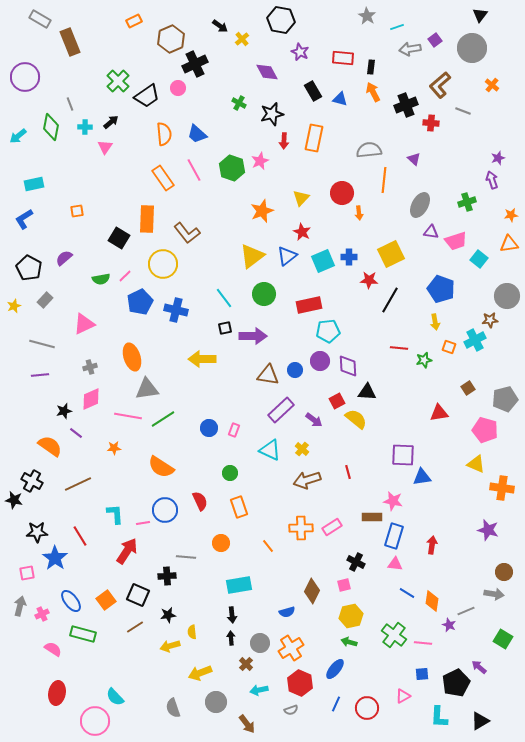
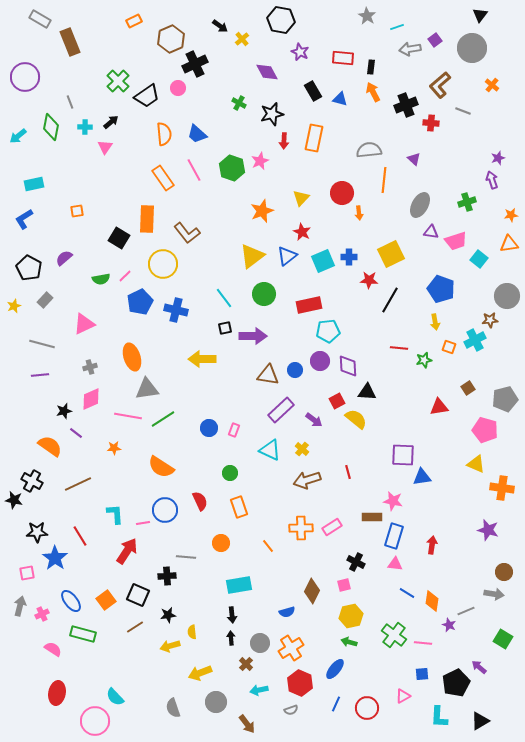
gray line at (70, 104): moved 2 px up
red triangle at (439, 413): moved 6 px up
